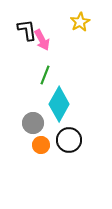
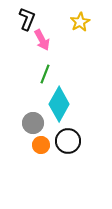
black L-shape: moved 11 px up; rotated 30 degrees clockwise
green line: moved 1 px up
black circle: moved 1 px left, 1 px down
